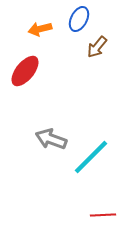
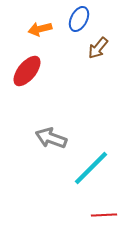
brown arrow: moved 1 px right, 1 px down
red ellipse: moved 2 px right
gray arrow: moved 1 px up
cyan line: moved 11 px down
red line: moved 1 px right
